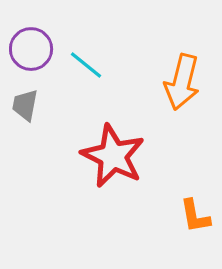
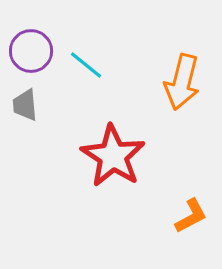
purple circle: moved 2 px down
gray trapezoid: rotated 16 degrees counterclockwise
red star: rotated 6 degrees clockwise
orange L-shape: moved 4 px left; rotated 108 degrees counterclockwise
